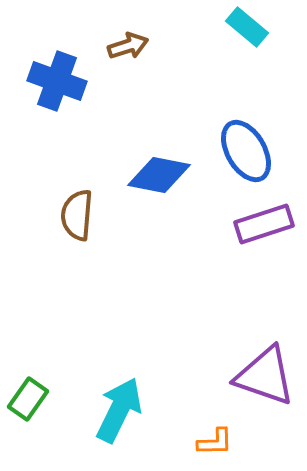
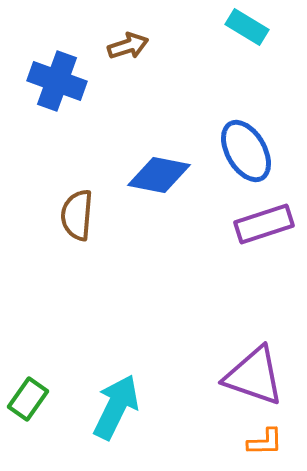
cyan rectangle: rotated 9 degrees counterclockwise
purple triangle: moved 11 px left
cyan arrow: moved 3 px left, 3 px up
orange L-shape: moved 50 px right
